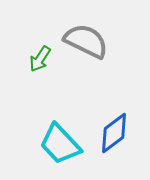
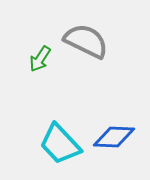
blue diamond: moved 4 px down; rotated 39 degrees clockwise
